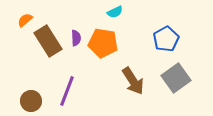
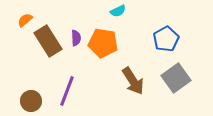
cyan semicircle: moved 3 px right, 1 px up
